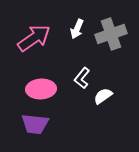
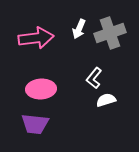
white arrow: moved 2 px right
gray cross: moved 1 px left, 1 px up
pink arrow: moved 2 px right; rotated 28 degrees clockwise
white L-shape: moved 12 px right
white semicircle: moved 3 px right, 4 px down; rotated 18 degrees clockwise
